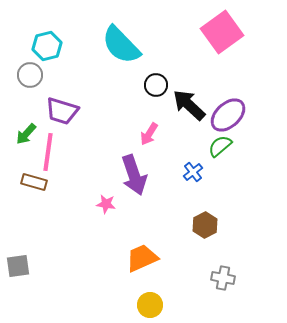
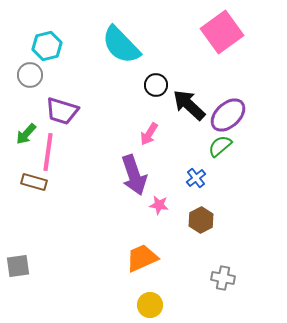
blue cross: moved 3 px right, 6 px down
pink star: moved 53 px right, 1 px down
brown hexagon: moved 4 px left, 5 px up
